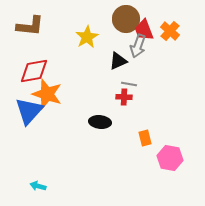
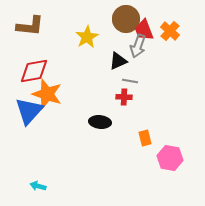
gray line: moved 1 px right, 3 px up
